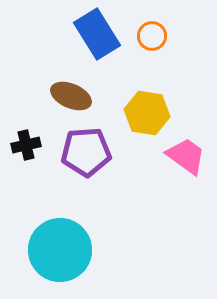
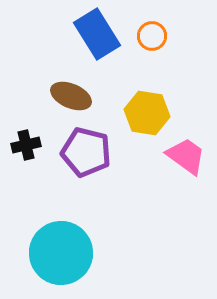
purple pentagon: rotated 18 degrees clockwise
cyan circle: moved 1 px right, 3 px down
